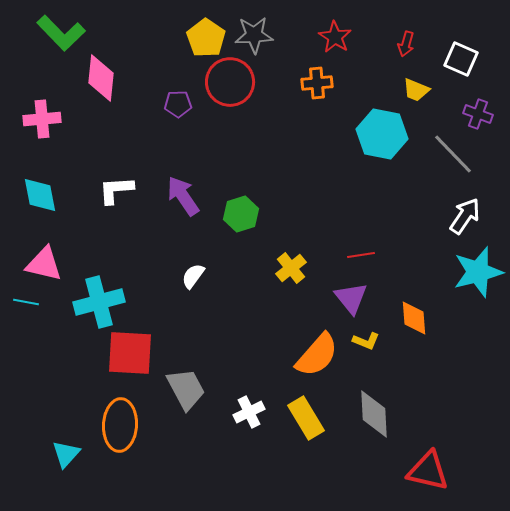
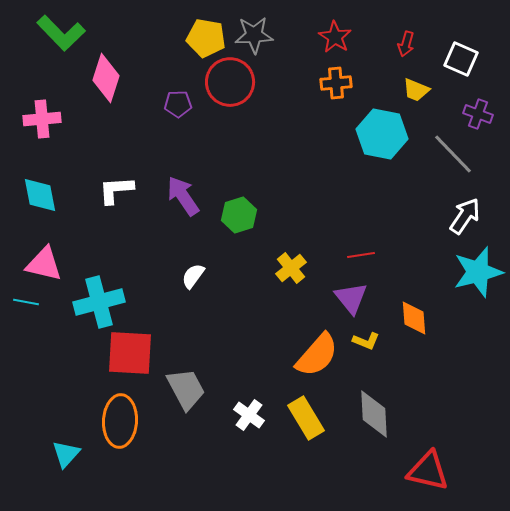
yellow pentagon: rotated 24 degrees counterclockwise
pink diamond: moved 5 px right; rotated 12 degrees clockwise
orange cross: moved 19 px right
green hexagon: moved 2 px left, 1 px down
white cross: moved 3 px down; rotated 28 degrees counterclockwise
orange ellipse: moved 4 px up
